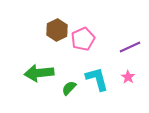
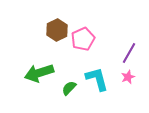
purple line: moved 1 px left, 6 px down; rotated 35 degrees counterclockwise
green arrow: rotated 12 degrees counterclockwise
pink star: rotated 16 degrees clockwise
